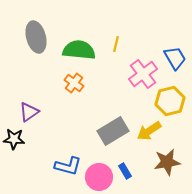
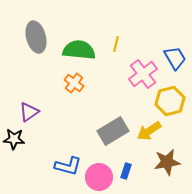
blue rectangle: moved 1 px right; rotated 49 degrees clockwise
